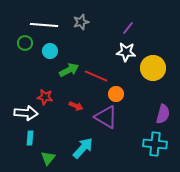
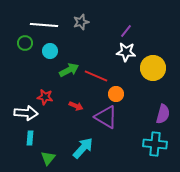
purple line: moved 2 px left, 3 px down
